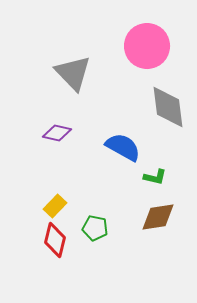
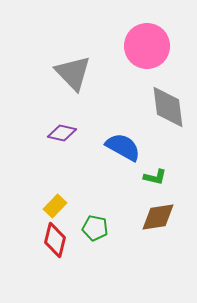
purple diamond: moved 5 px right
